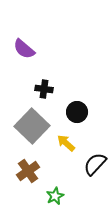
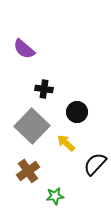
green star: rotated 18 degrees clockwise
